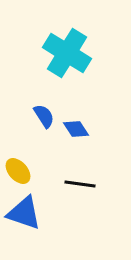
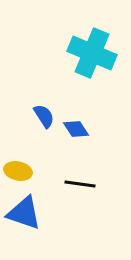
cyan cross: moved 25 px right; rotated 9 degrees counterclockwise
yellow ellipse: rotated 36 degrees counterclockwise
